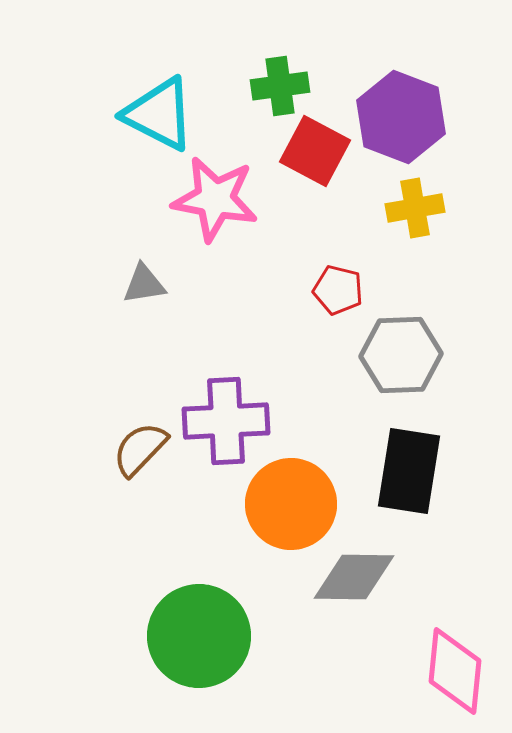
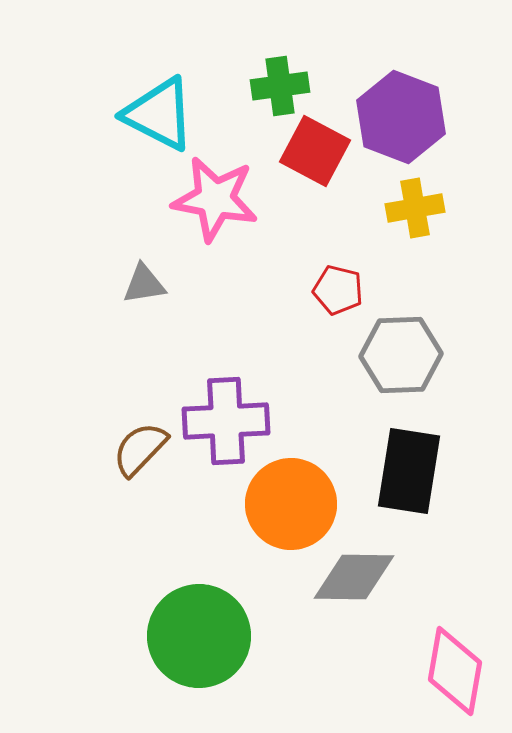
pink diamond: rotated 4 degrees clockwise
